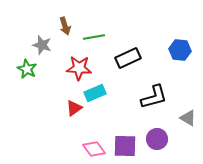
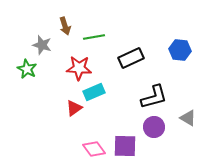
black rectangle: moved 3 px right
cyan rectangle: moved 1 px left, 1 px up
purple circle: moved 3 px left, 12 px up
